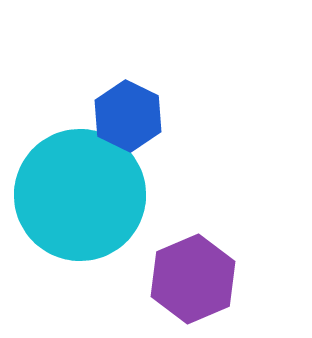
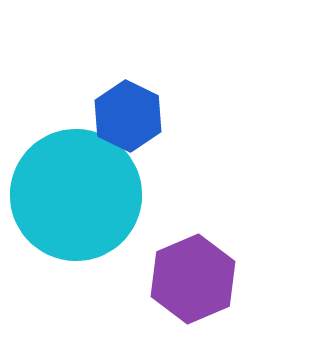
cyan circle: moved 4 px left
